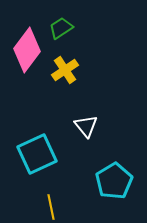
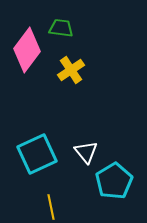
green trapezoid: rotated 40 degrees clockwise
yellow cross: moved 6 px right
white triangle: moved 26 px down
